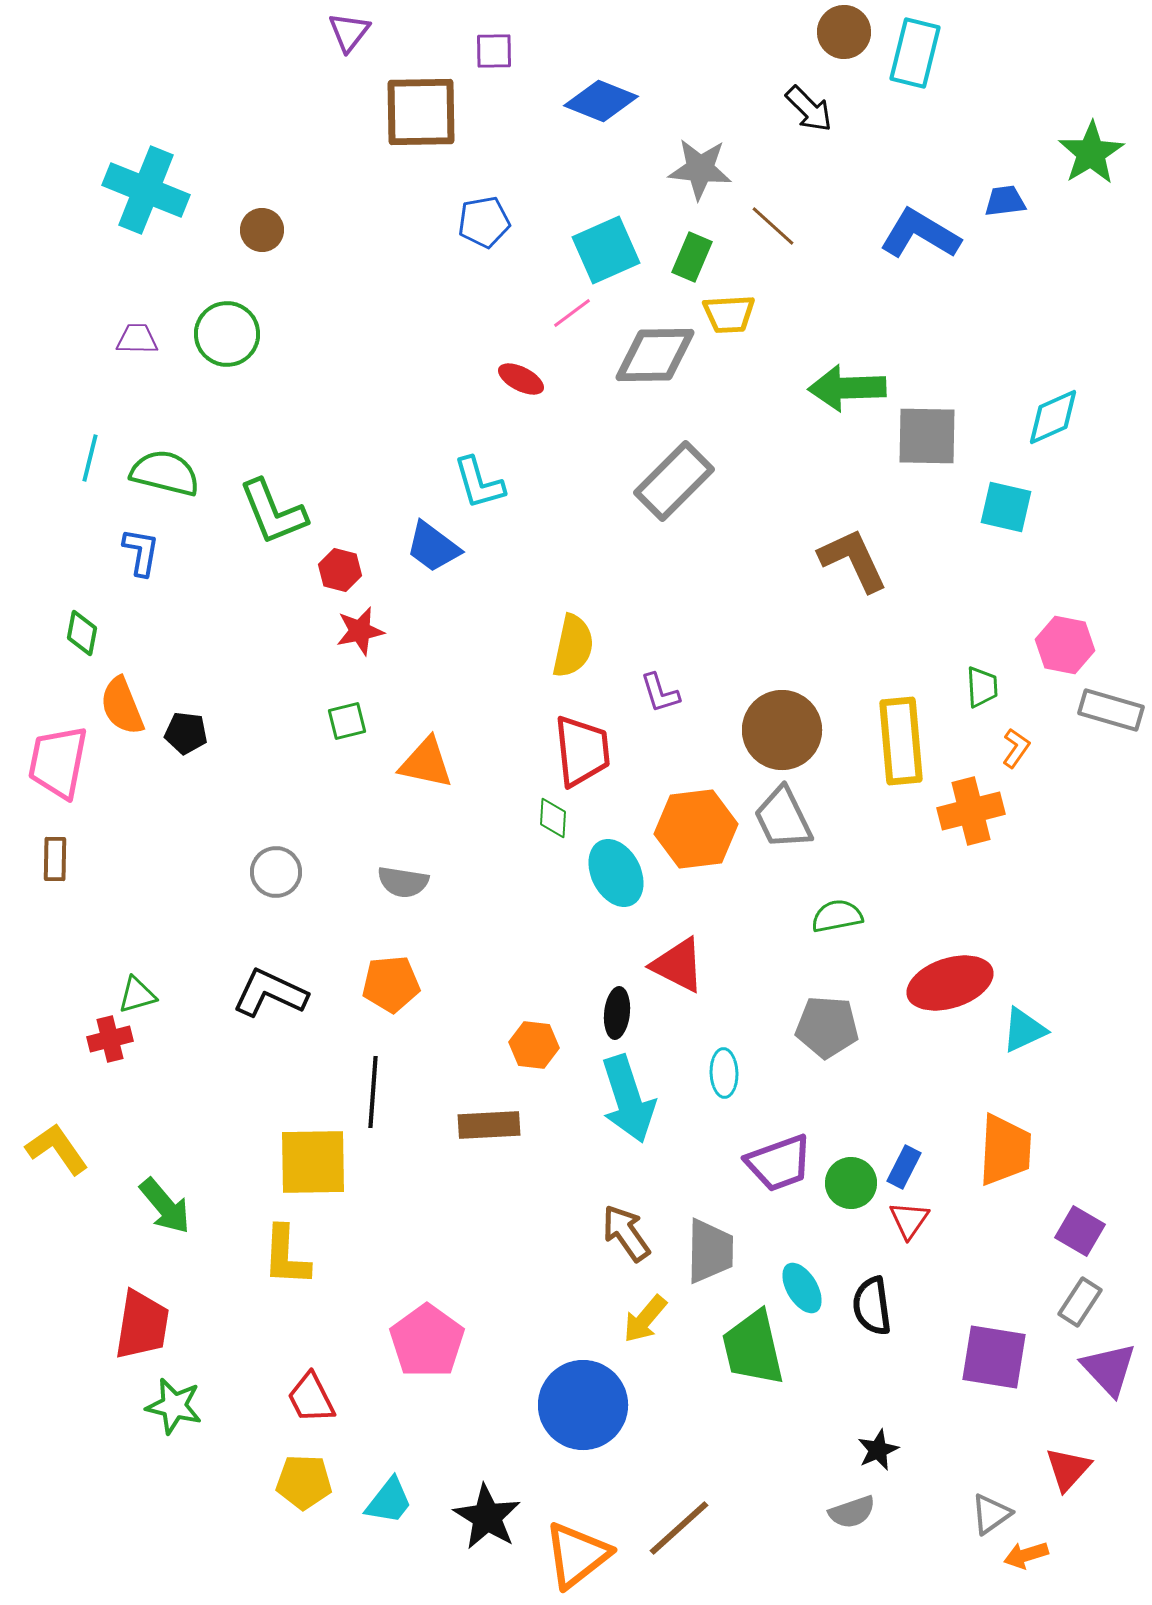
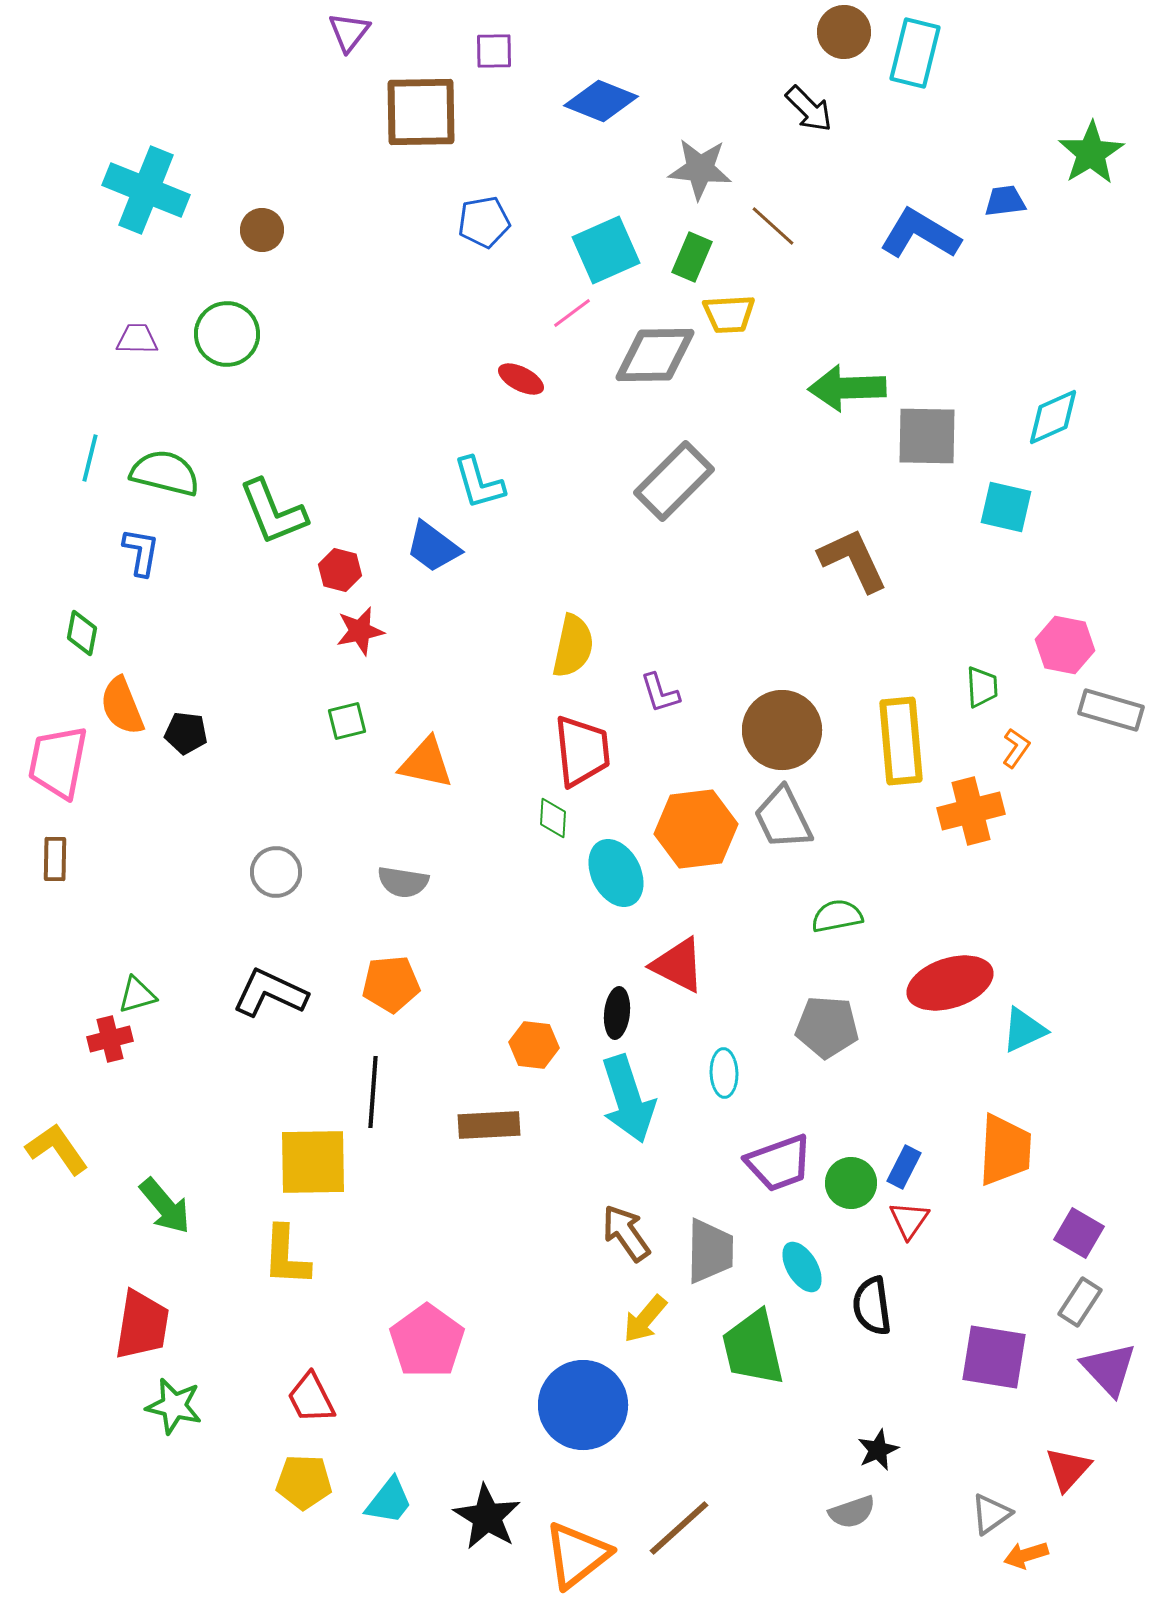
purple square at (1080, 1231): moved 1 px left, 2 px down
cyan ellipse at (802, 1288): moved 21 px up
